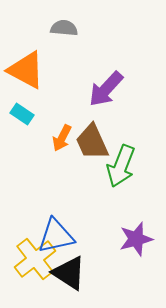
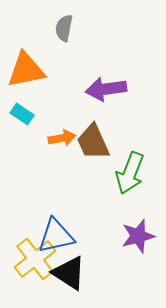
gray semicircle: rotated 84 degrees counterclockwise
orange triangle: rotated 39 degrees counterclockwise
purple arrow: rotated 39 degrees clockwise
orange arrow: rotated 128 degrees counterclockwise
brown trapezoid: moved 1 px right
green arrow: moved 9 px right, 7 px down
purple star: moved 2 px right, 3 px up
